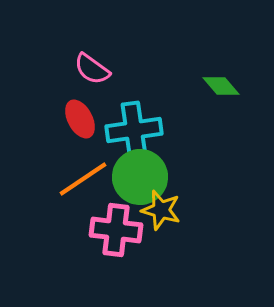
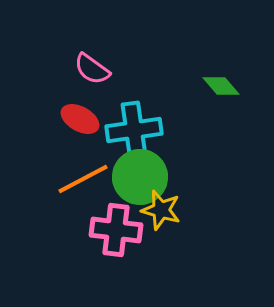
red ellipse: rotated 33 degrees counterclockwise
orange line: rotated 6 degrees clockwise
